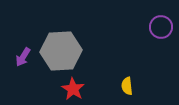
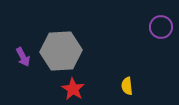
purple arrow: rotated 60 degrees counterclockwise
